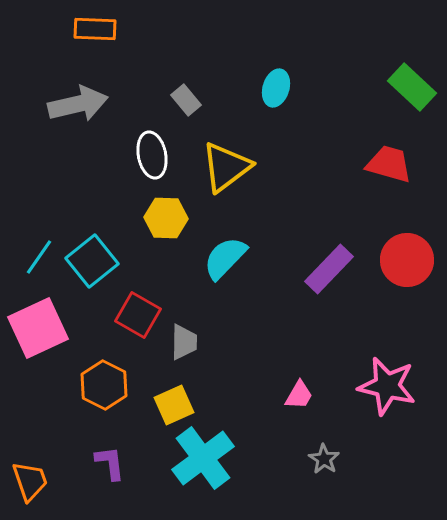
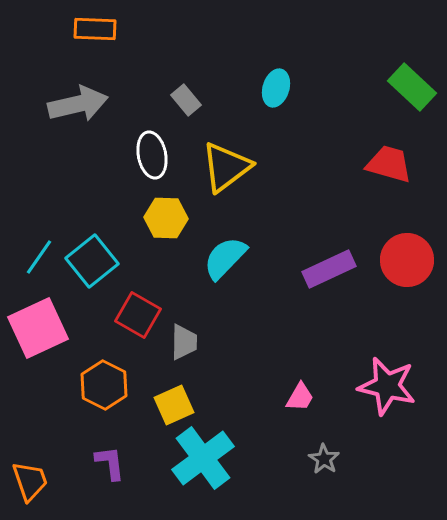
purple rectangle: rotated 21 degrees clockwise
pink trapezoid: moved 1 px right, 2 px down
